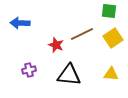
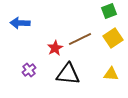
green square: rotated 28 degrees counterclockwise
brown line: moved 2 px left, 5 px down
red star: moved 1 px left, 3 px down; rotated 21 degrees clockwise
purple cross: rotated 24 degrees counterclockwise
black triangle: moved 1 px left, 1 px up
